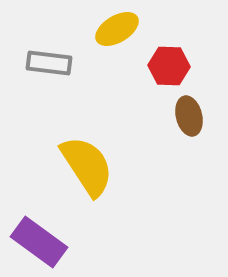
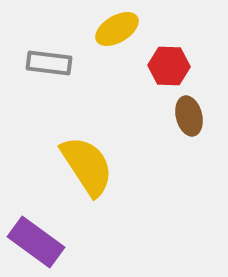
purple rectangle: moved 3 px left
